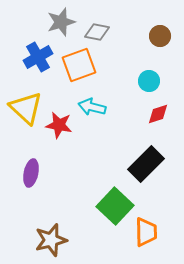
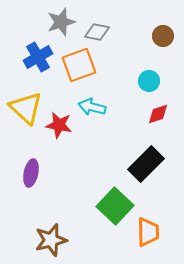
brown circle: moved 3 px right
orange trapezoid: moved 2 px right
